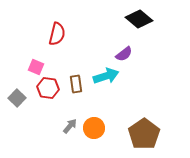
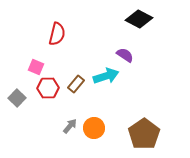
black diamond: rotated 12 degrees counterclockwise
purple semicircle: moved 1 px right, 1 px down; rotated 108 degrees counterclockwise
brown rectangle: rotated 48 degrees clockwise
red hexagon: rotated 10 degrees counterclockwise
